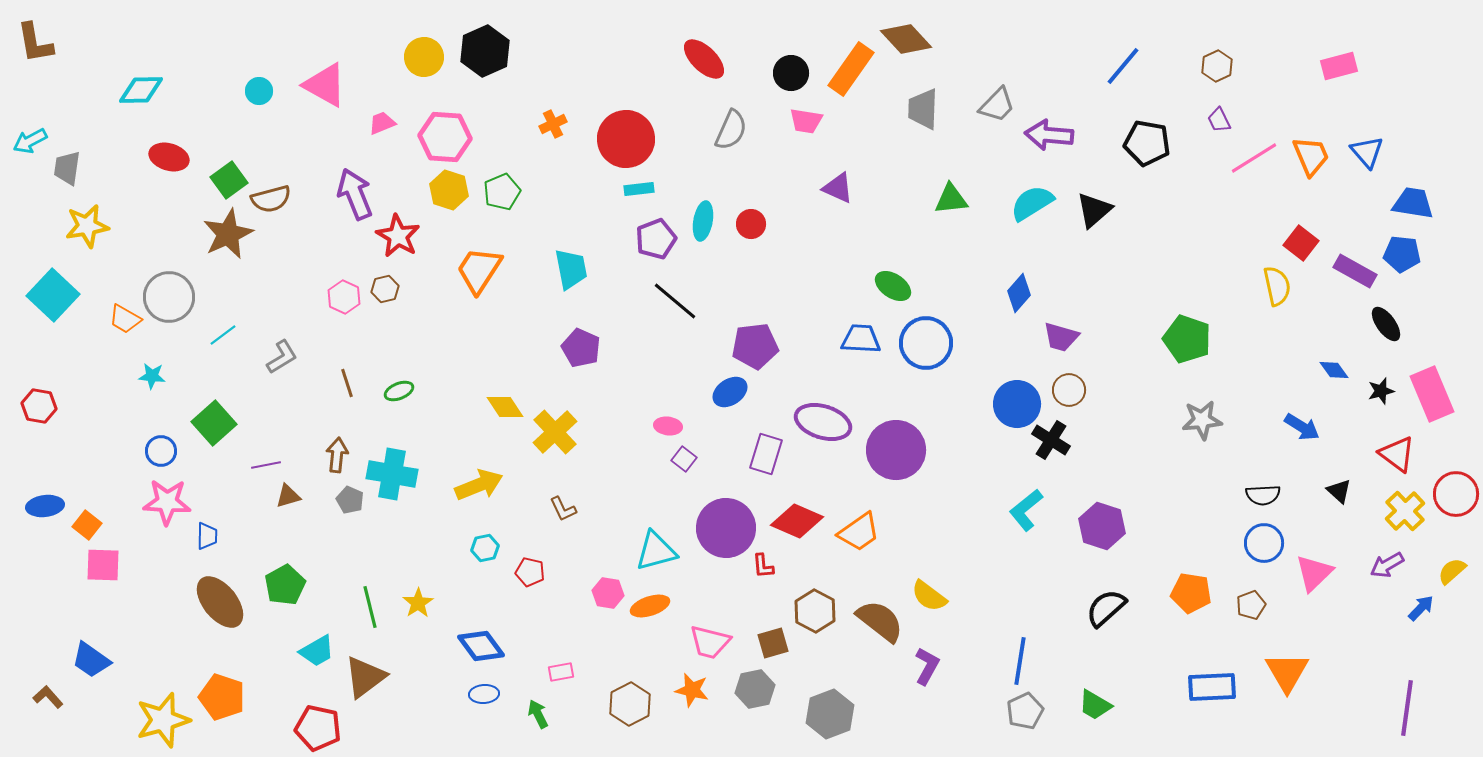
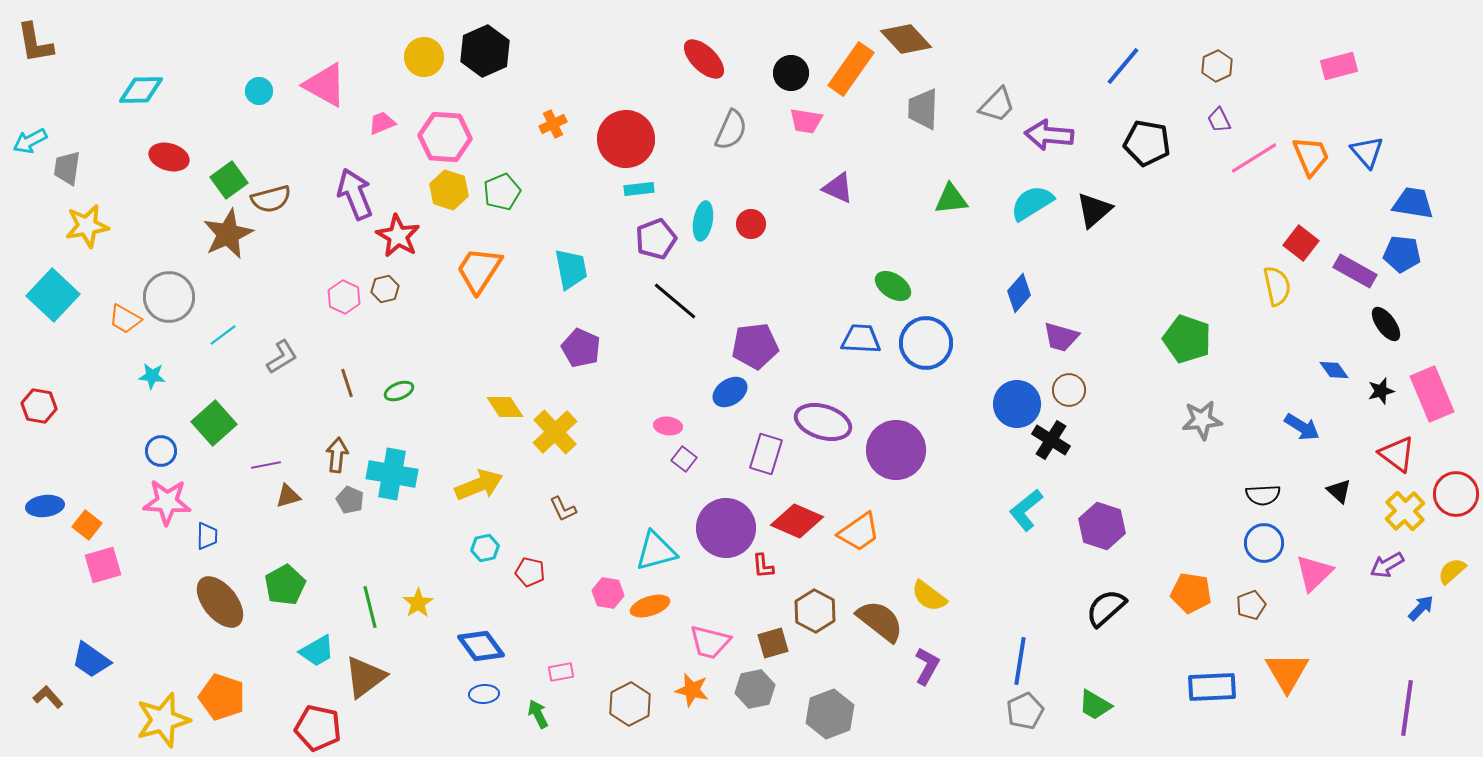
pink square at (103, 565): rotated 18 degrees counterclockwise
